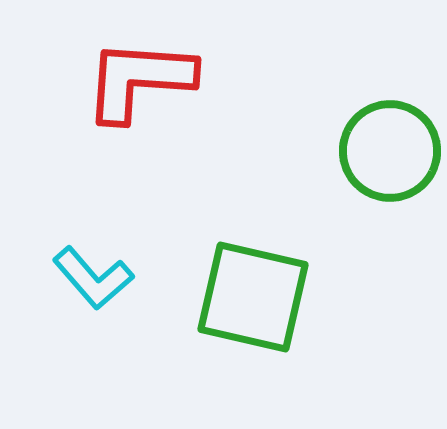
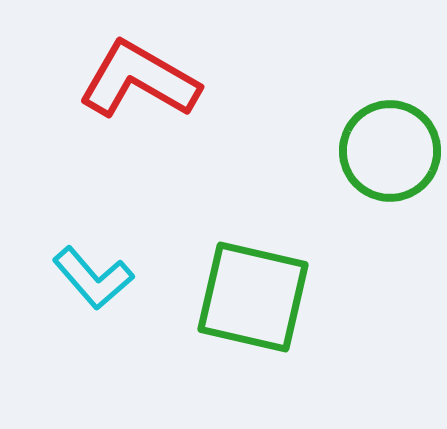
red L-shape: rotated 26 degrees clockwise
